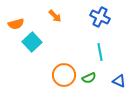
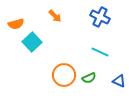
cyan line: rotated 54 degrees counterclockwise
